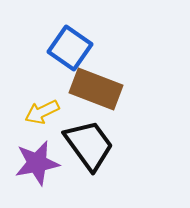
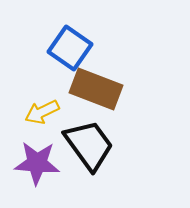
purple star: rotated 15 degrees clockwise
